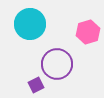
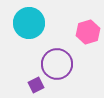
cyan circle: moved 1 px left, 1 px up
